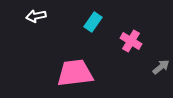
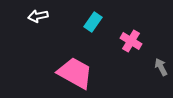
white arrow: moved 2 px right
gray arrow: rotated 78 degrees counterclockwise
pink trapezoid: rotated 36 degrees clockwise
